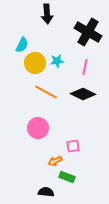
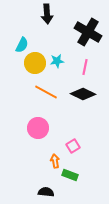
pink square: rotated 24 degrees counterclockwise
orange arrow: rotated 104 degrees clockwise
green rectangle: moved 3 px right, 2 px up
